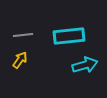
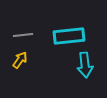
cyan arrow: rotated 100 degrees clockwise
